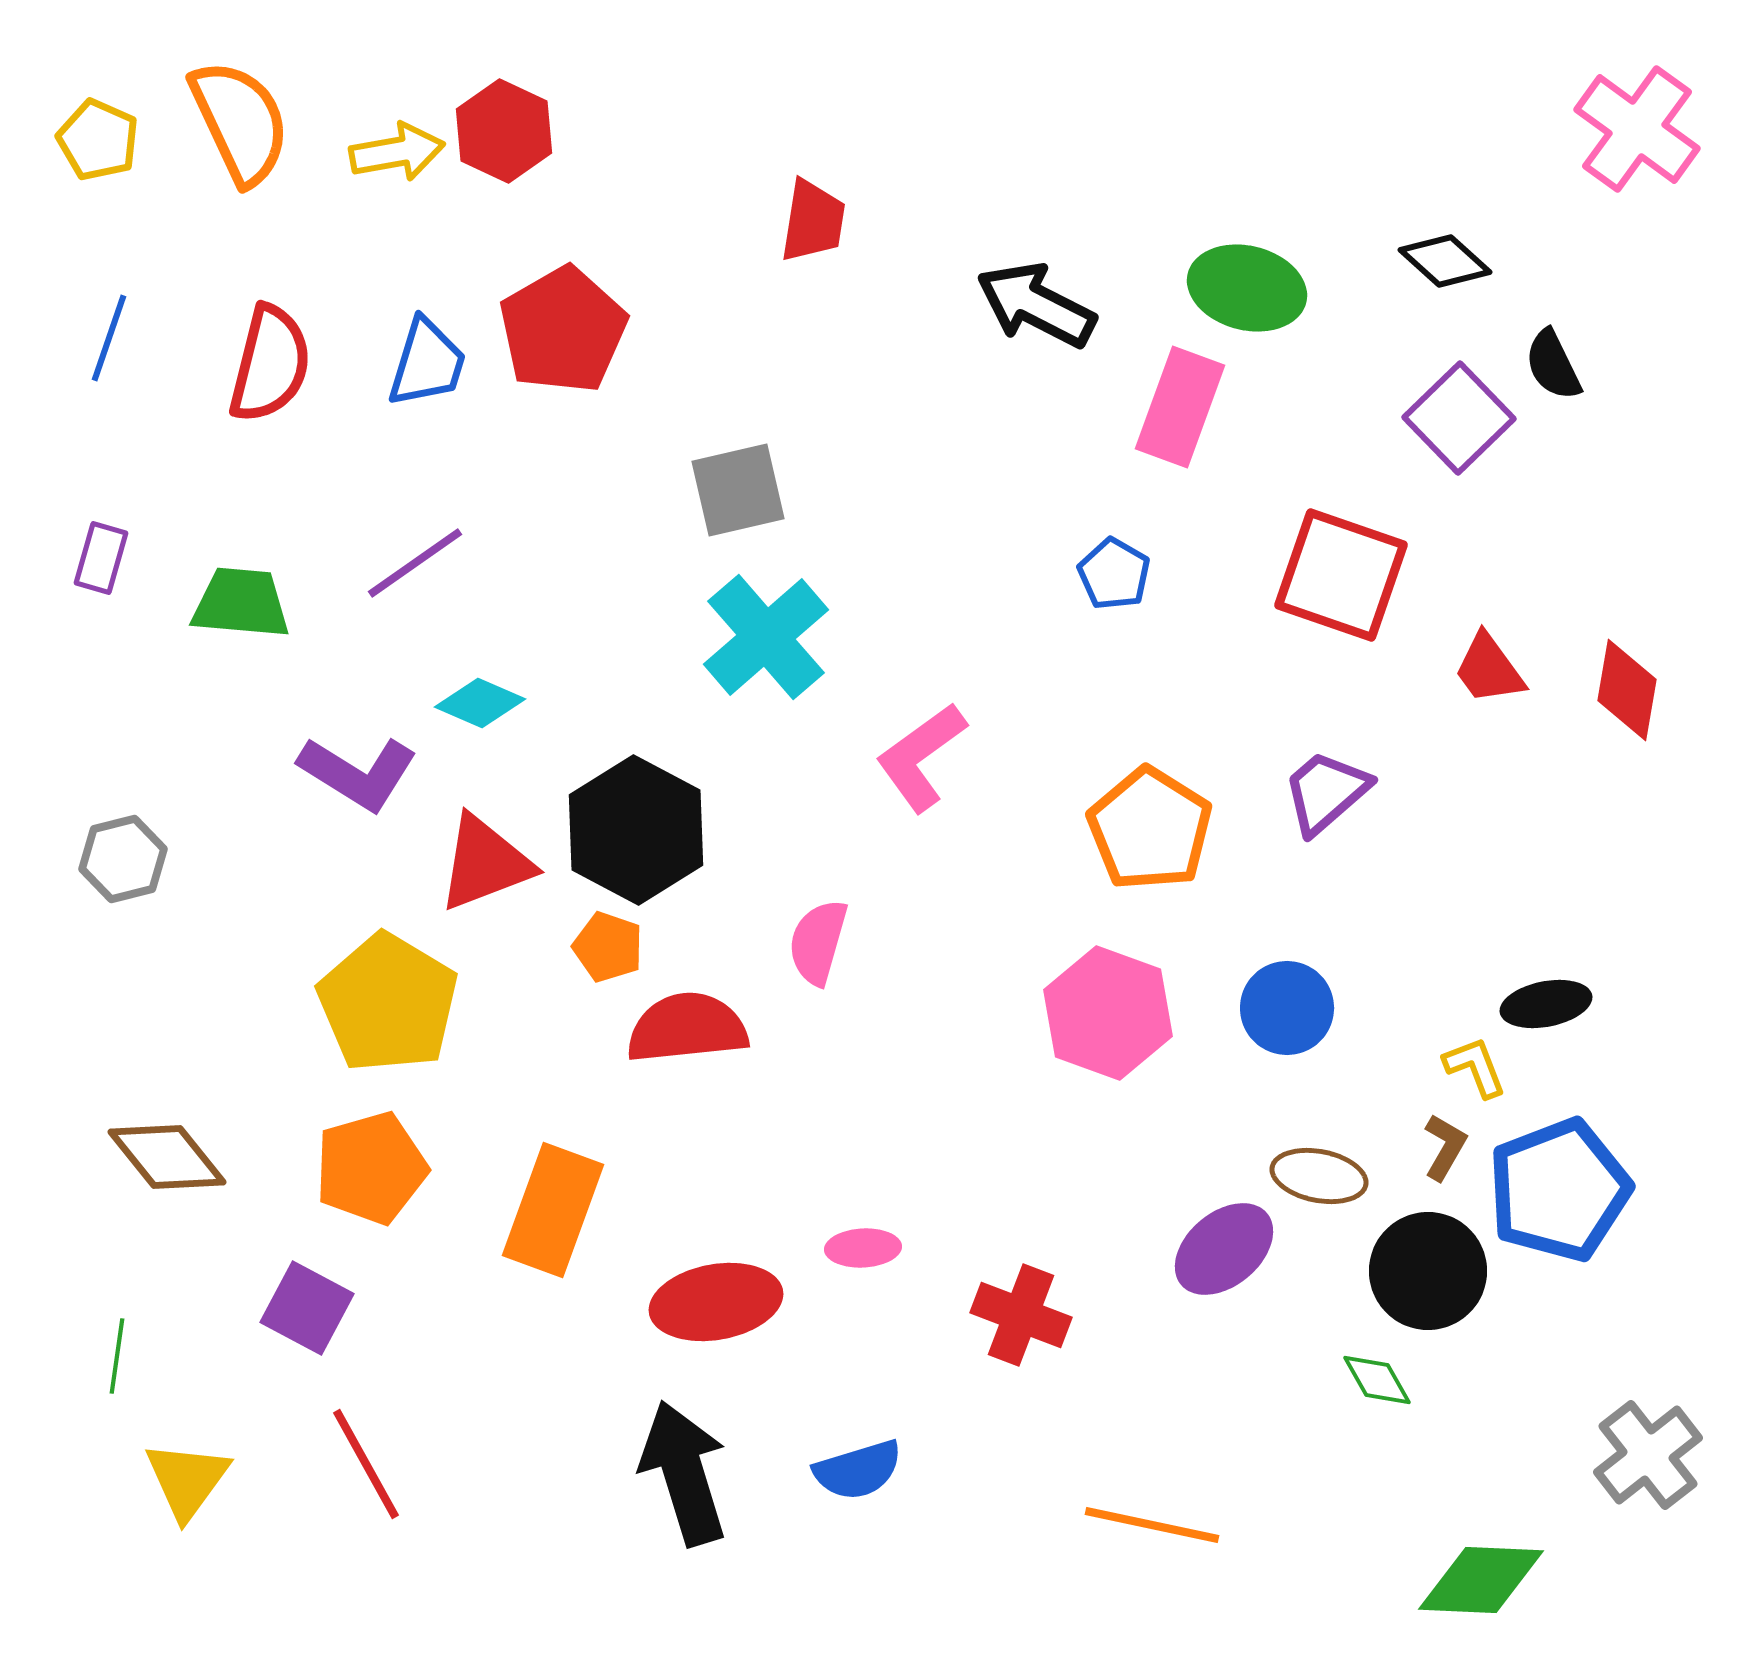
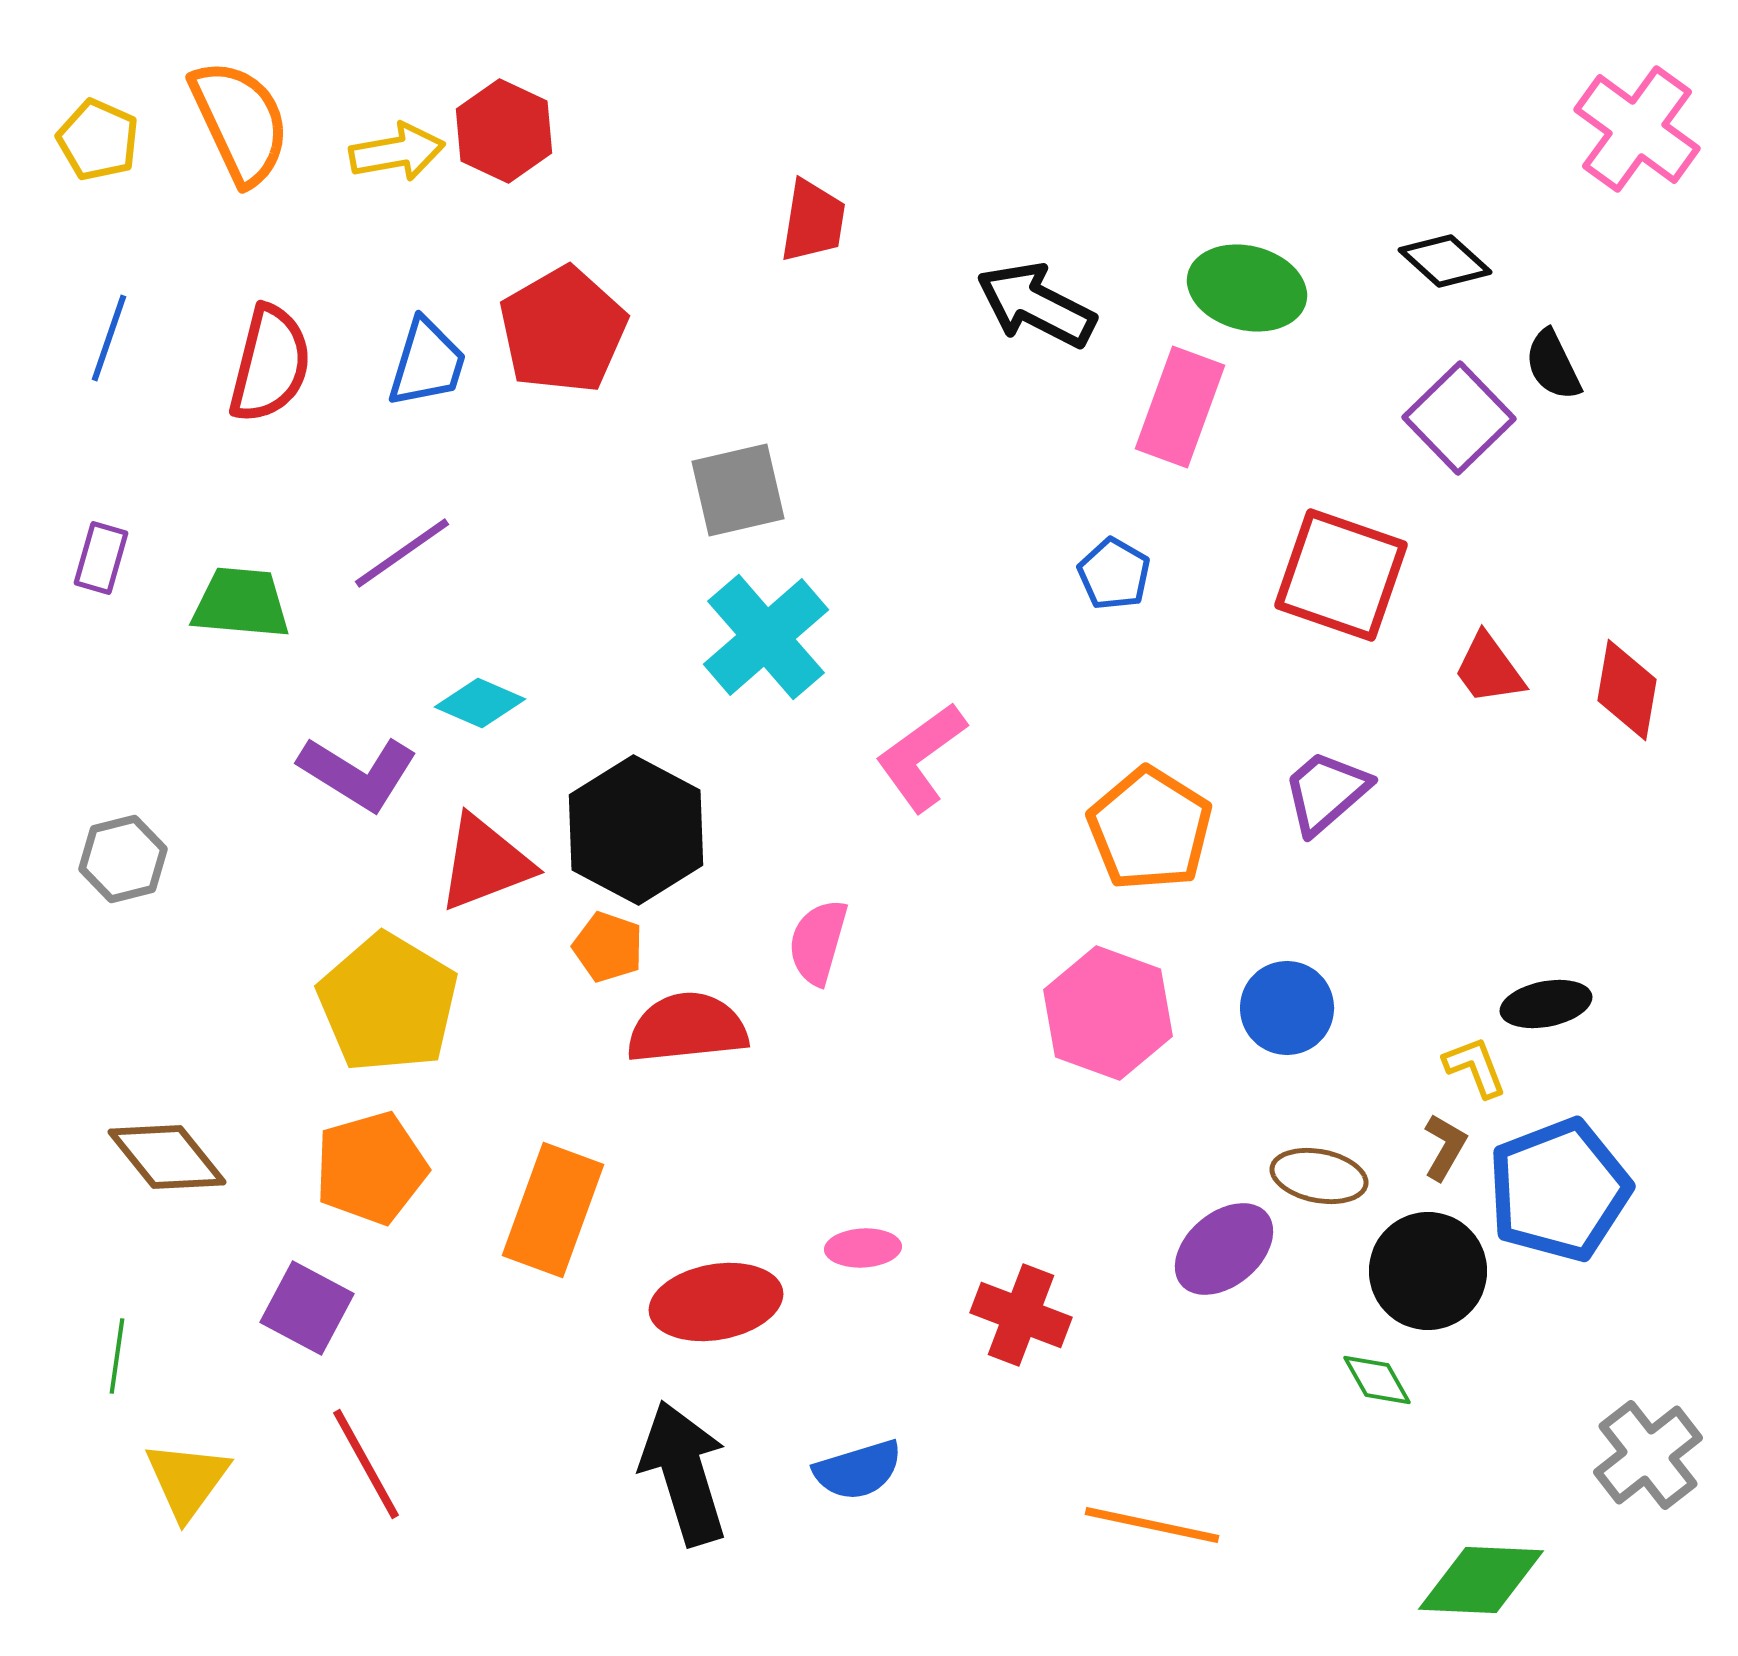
purple line at (415, 563): moved 13 px left, 10 px up
